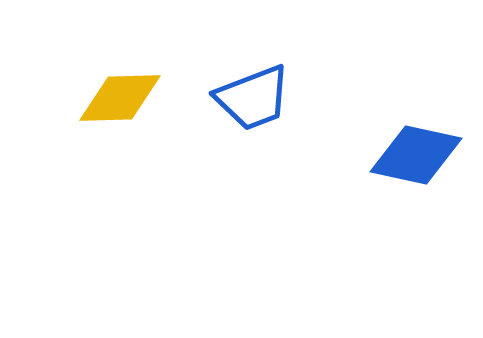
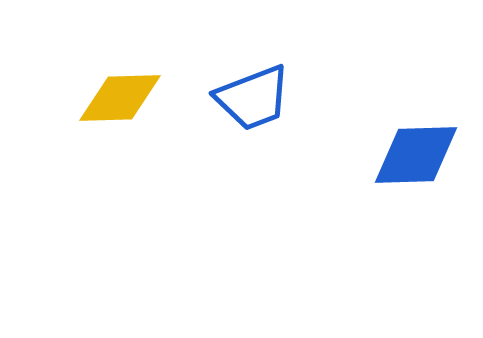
blue diamond: rotated 14 degrees counterclockwise
